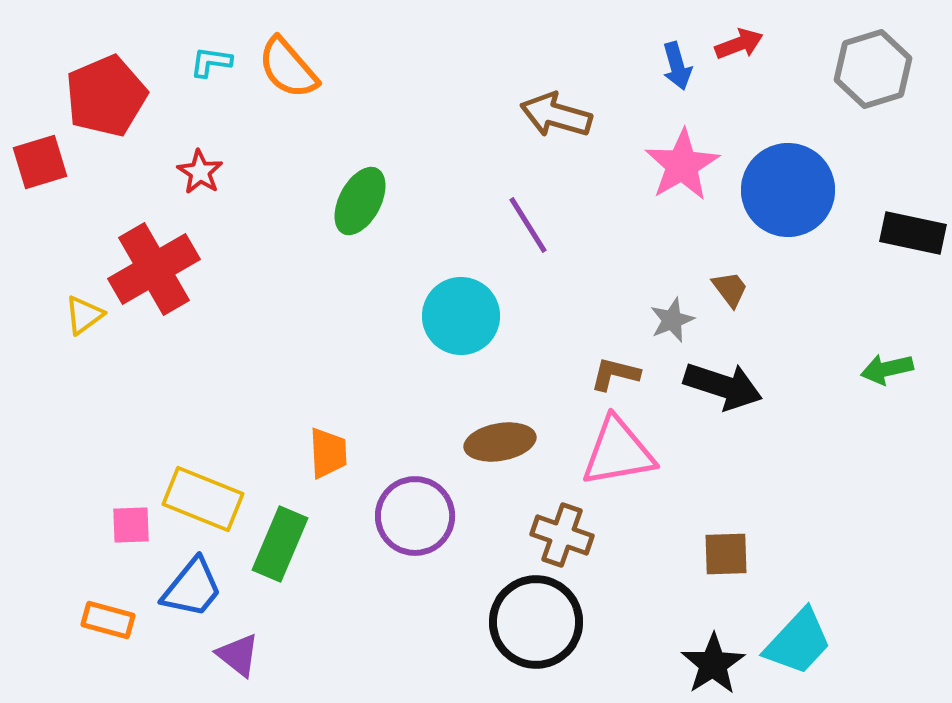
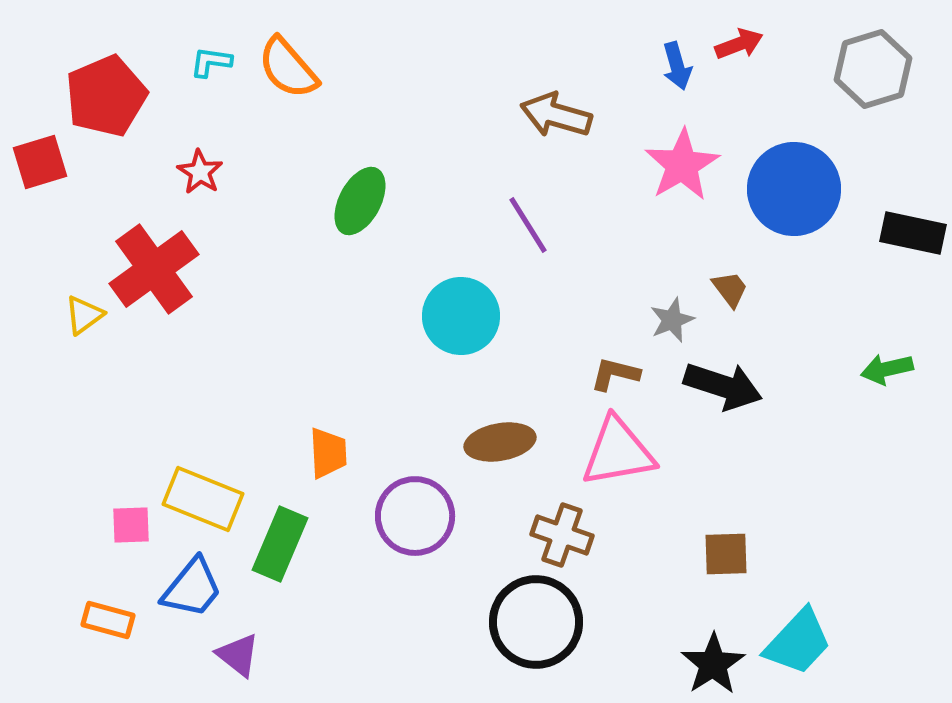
blue circle: moved 6 px right, 1 px up
red cross: rotated 6 degrees counterclockwise
